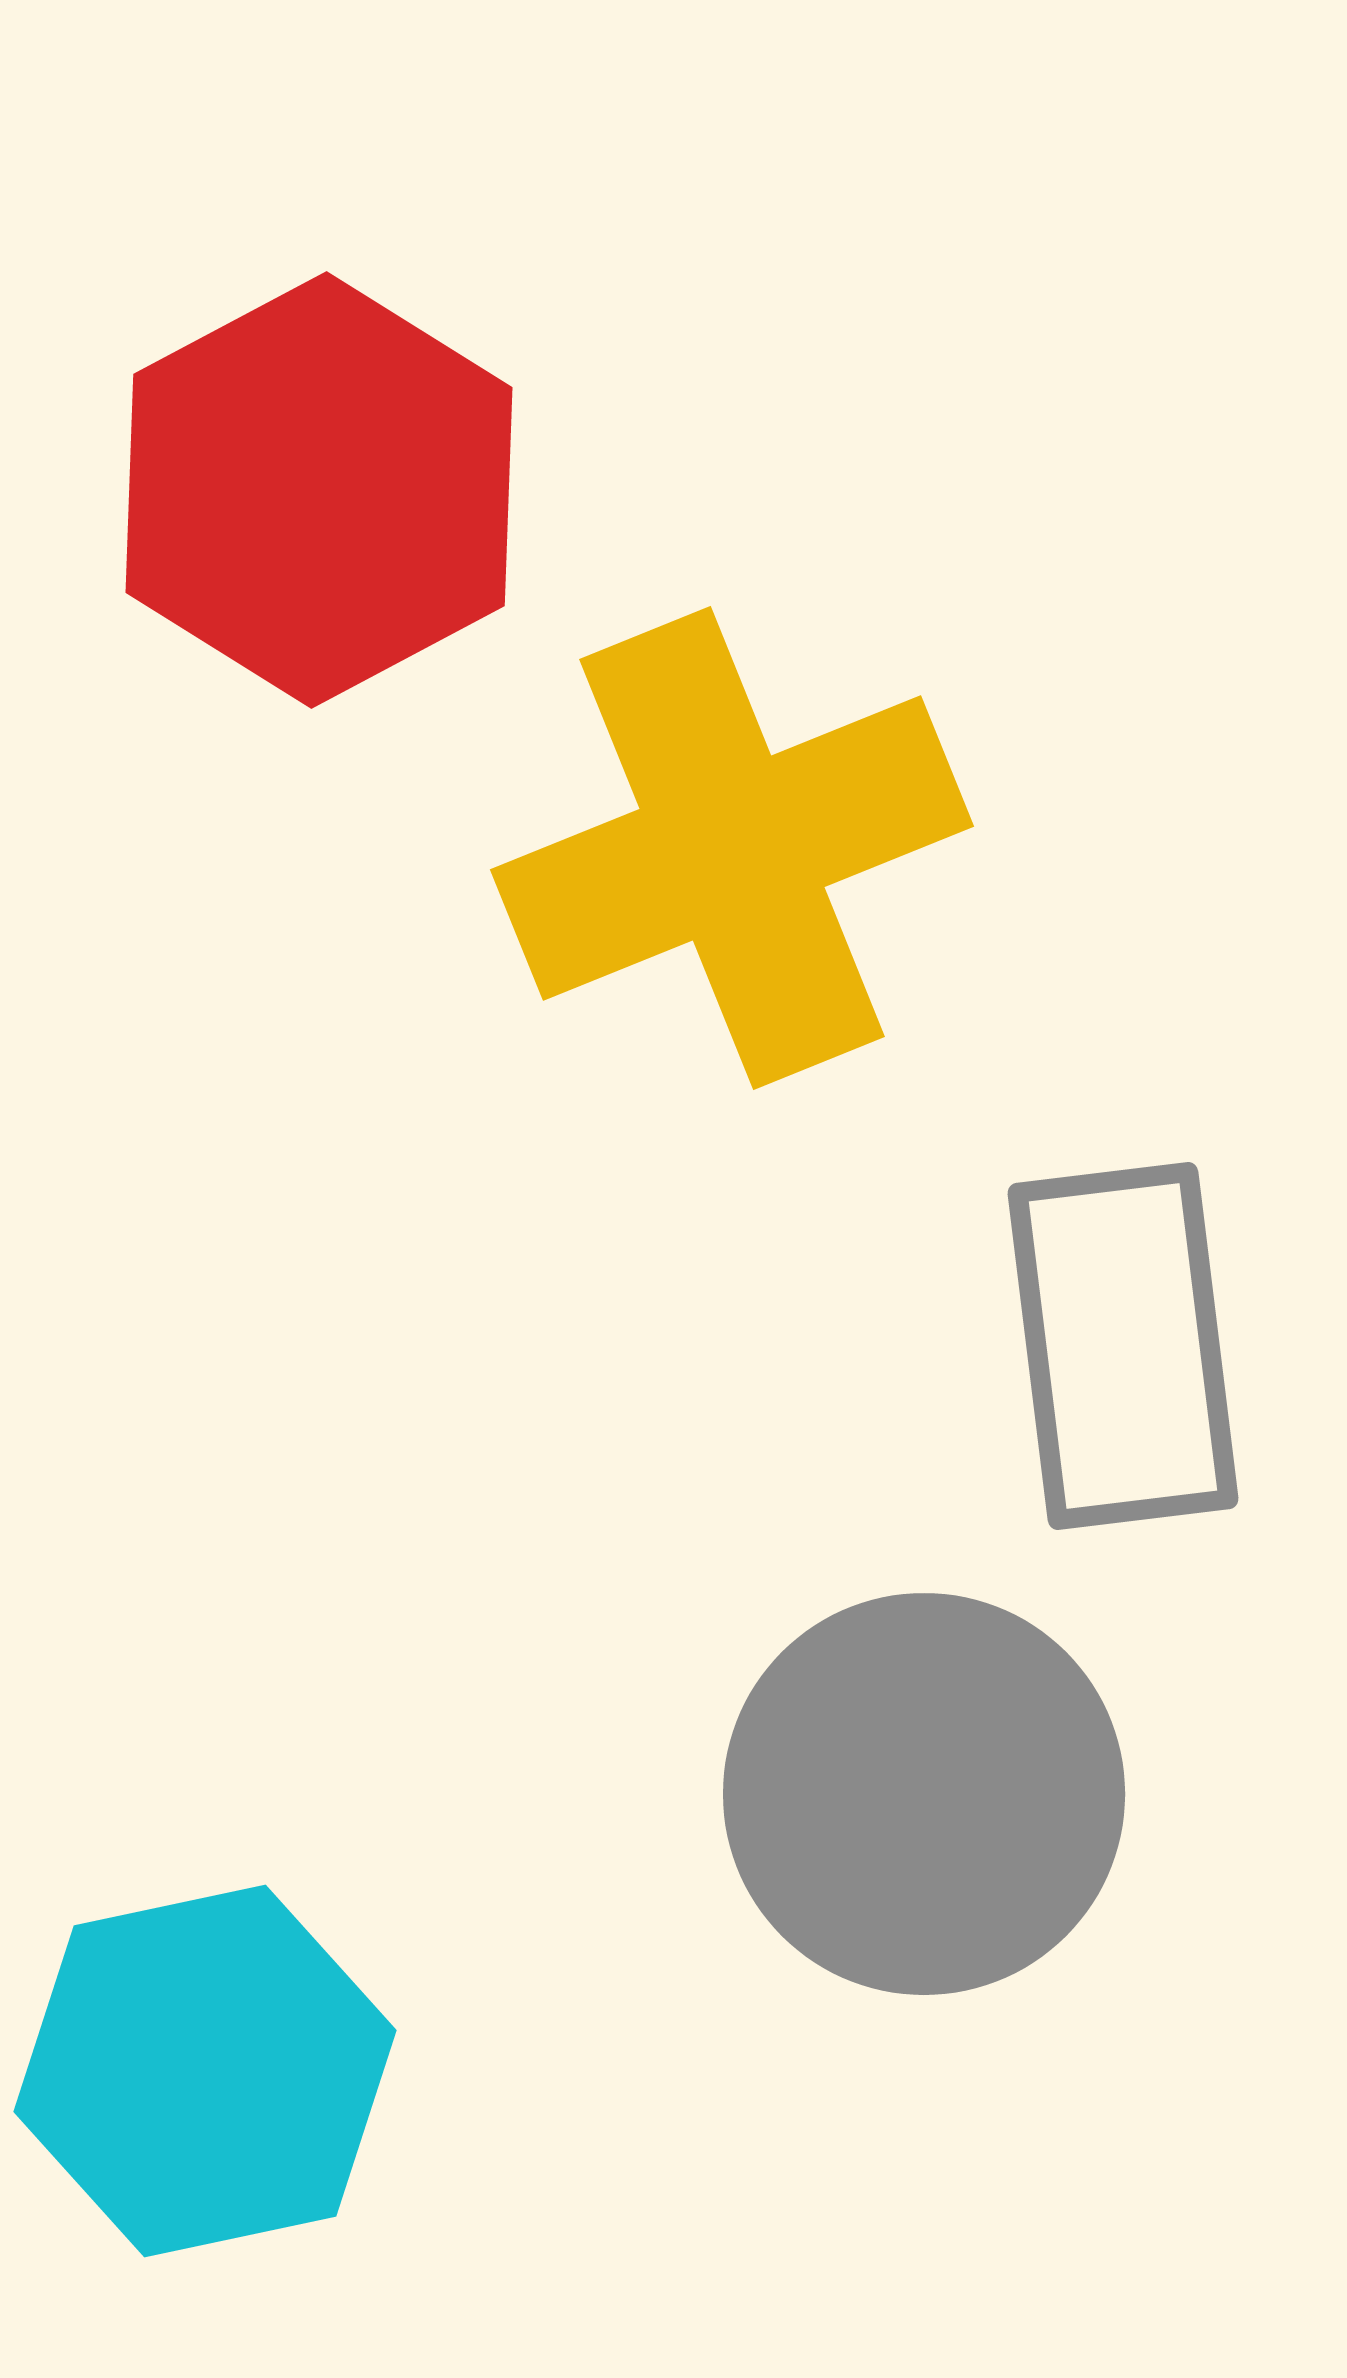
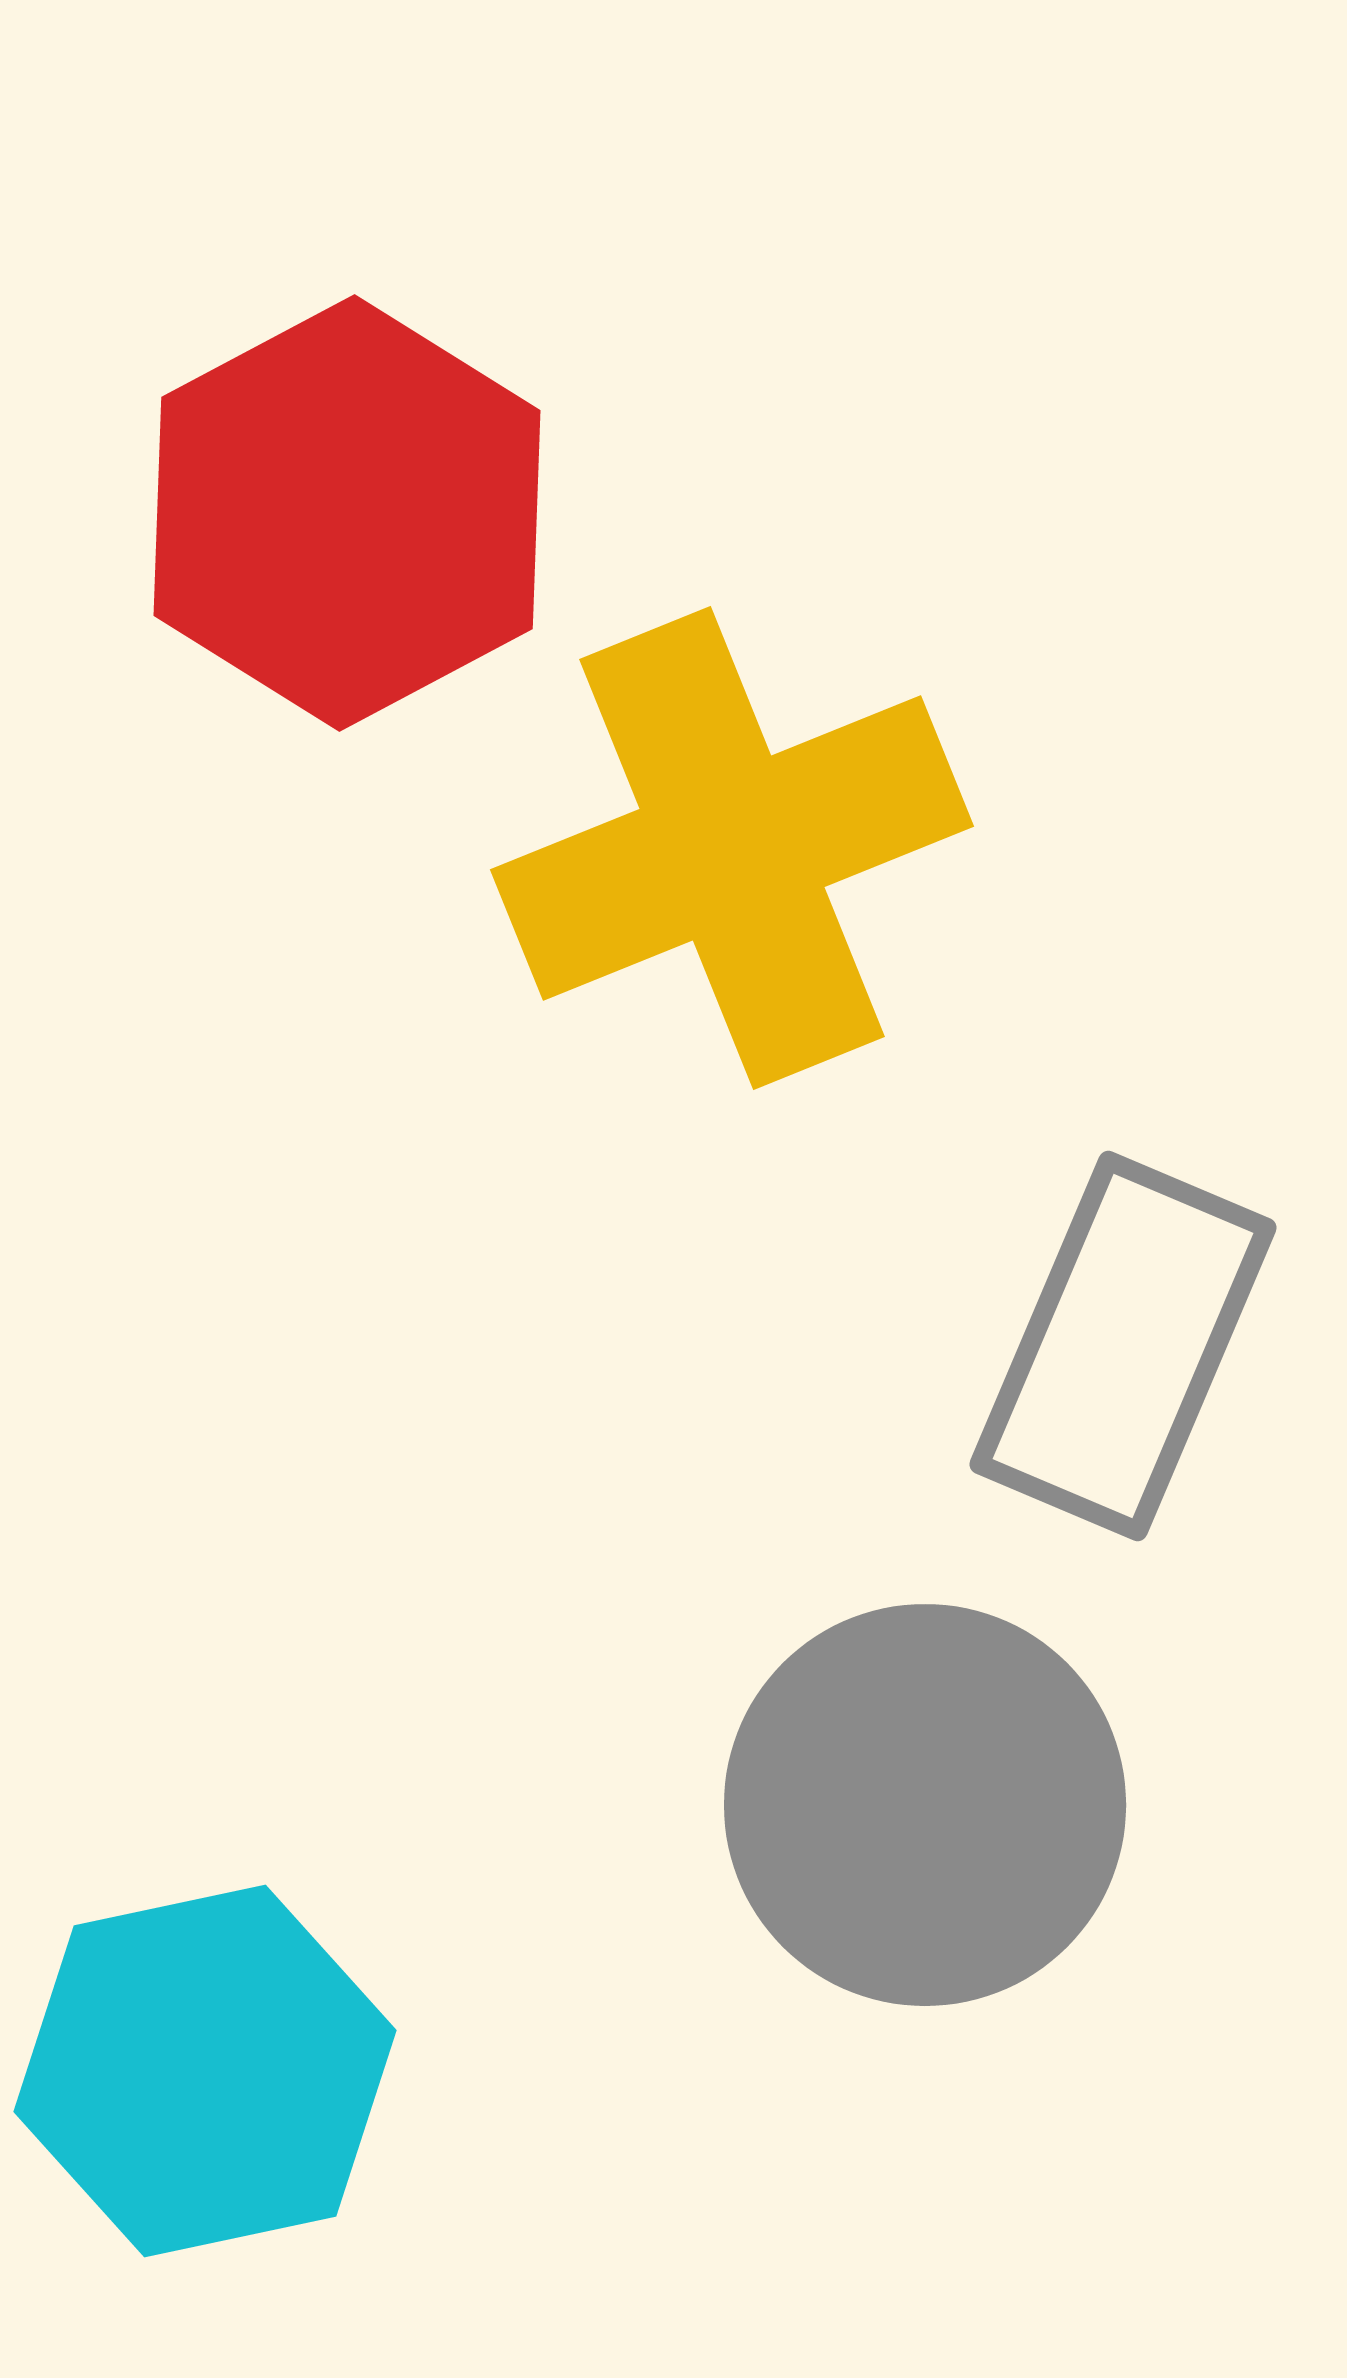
red hexagon: moved 28 px right, 23 px down
gray rectangle: rotated 30 degrees clockwise
gray circle: moved 1 px right, 11 px down
